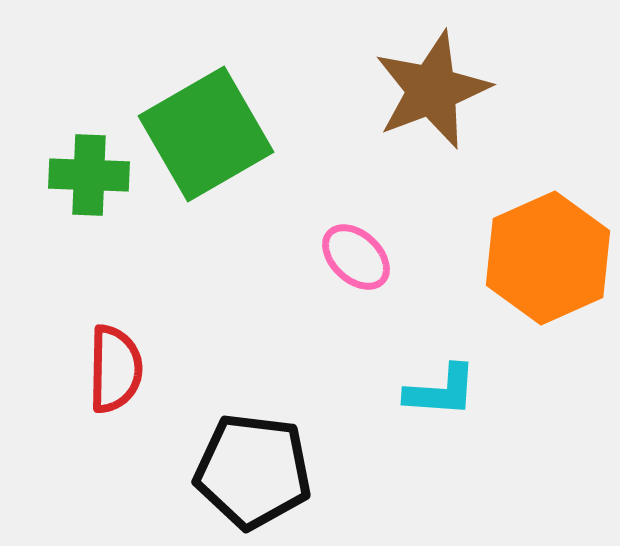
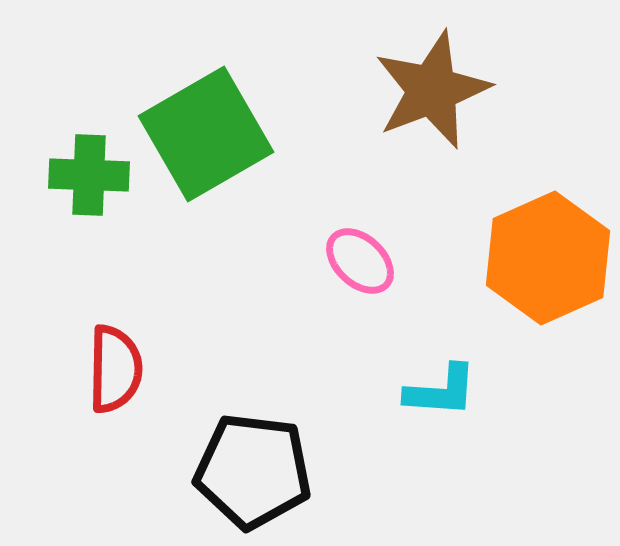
pink ellipse: moved 4 px right, 4 px down
